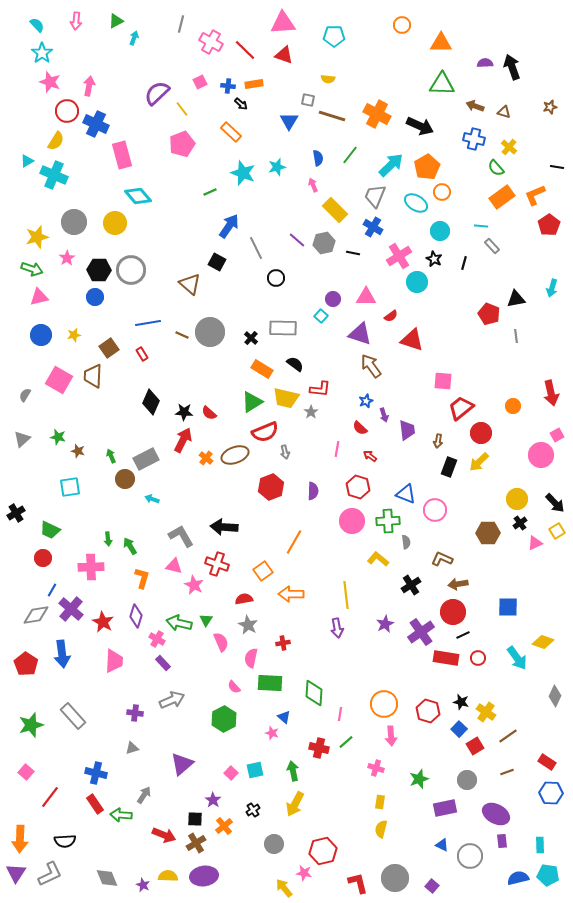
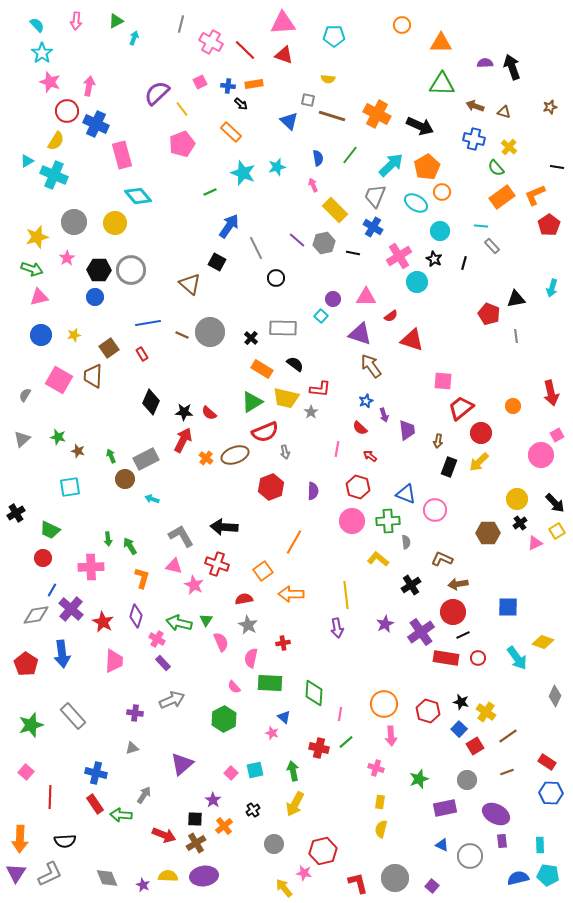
blue triangle at (289, 121): rotated 18 degrees counterclockwise
red line at (50, 797): rotated 35 degrees counterclockwise
